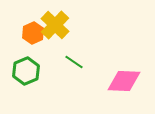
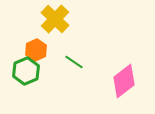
yellow cross: moved 6 px up
orange hexagon: moved 3 px right, 17 px down
pink diamond: rotated 40 degrees counterclockwise
